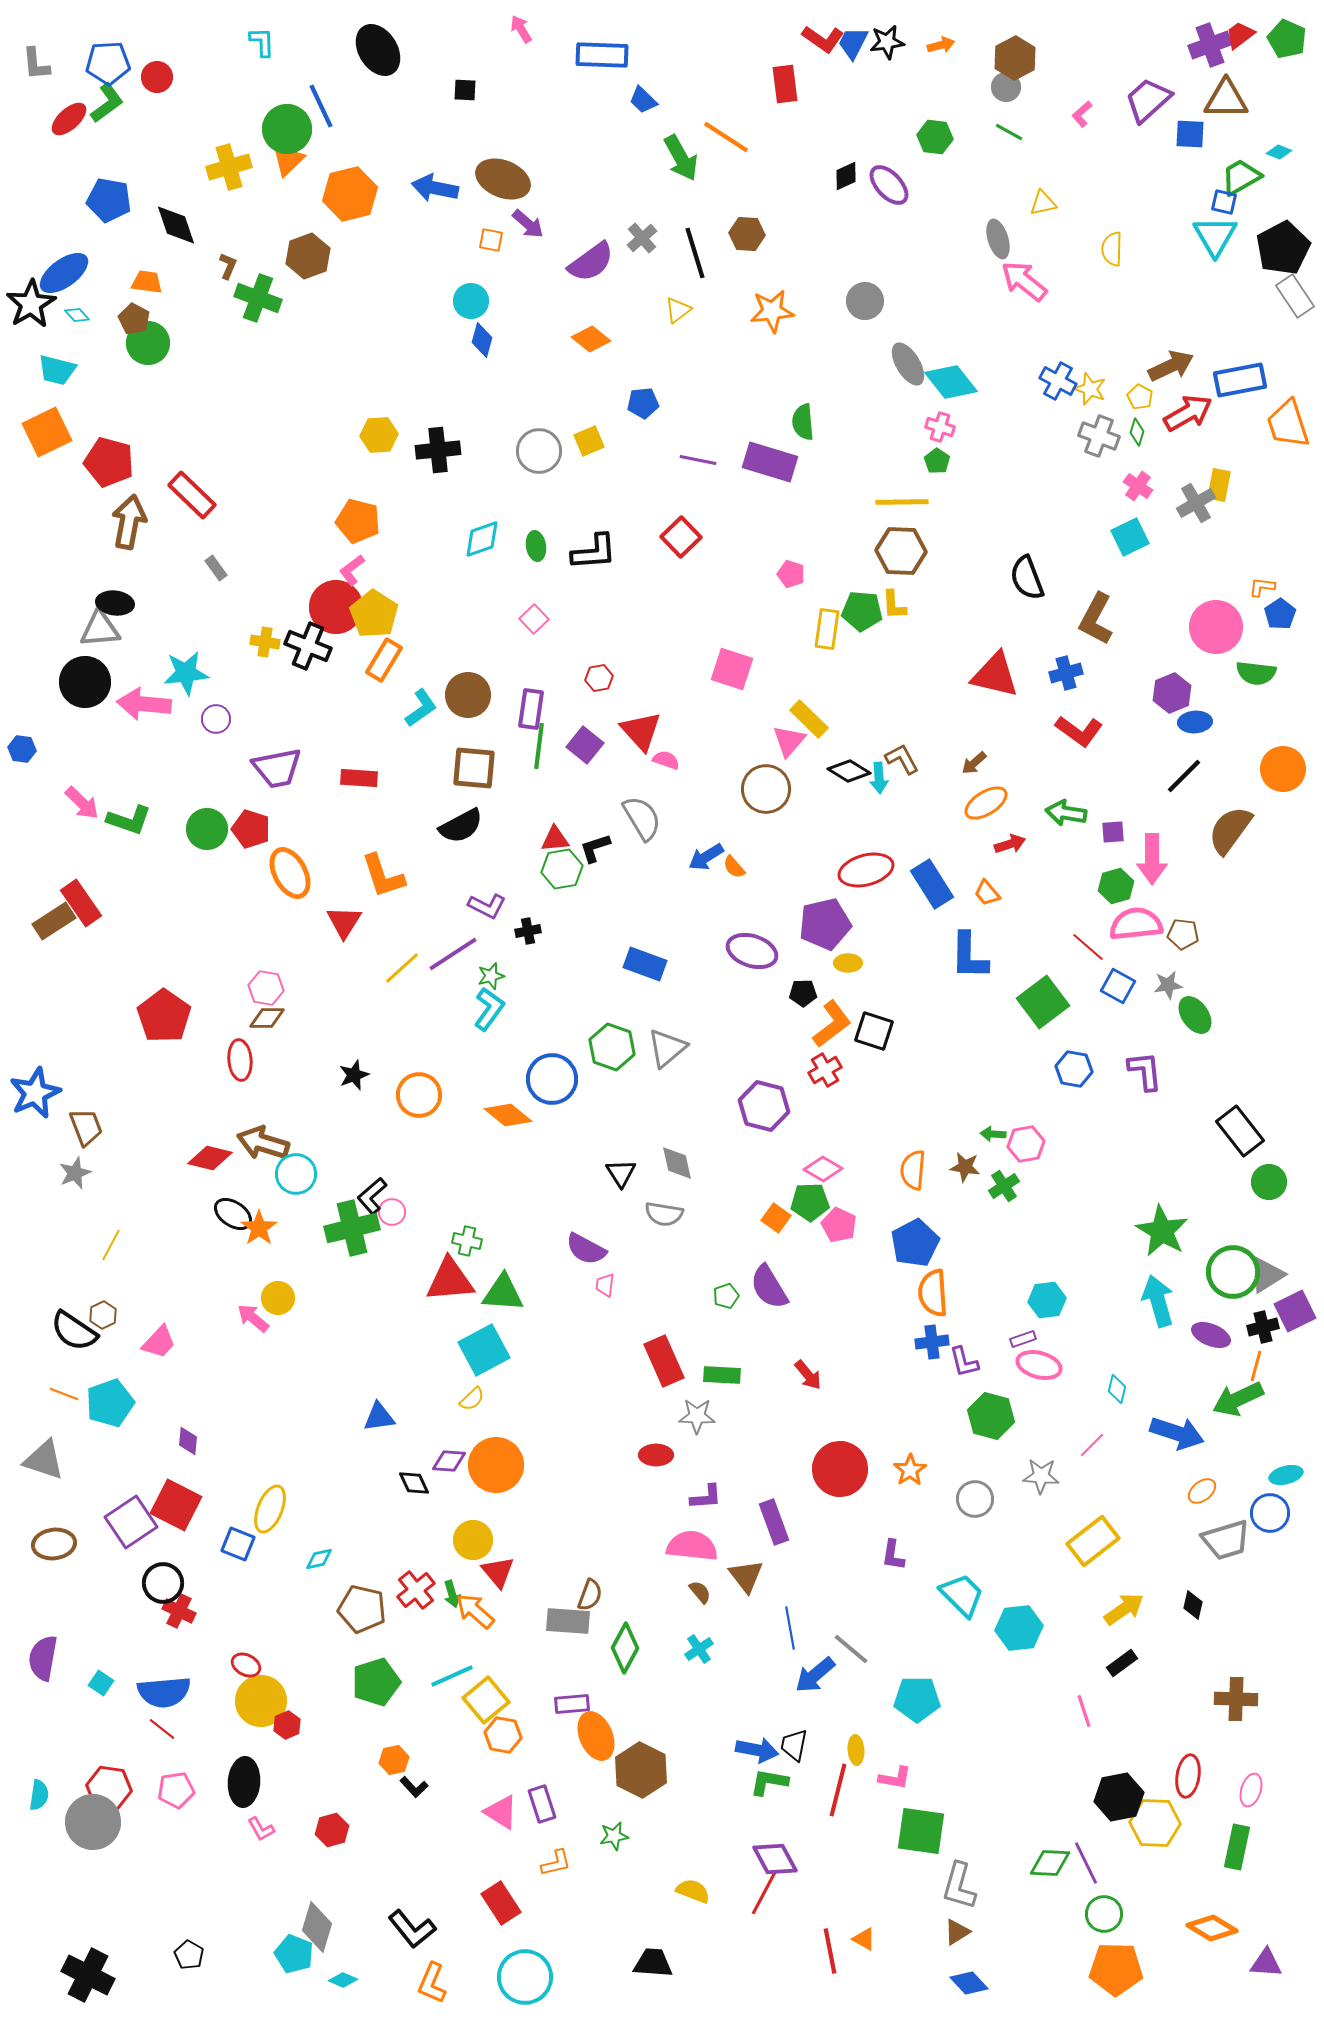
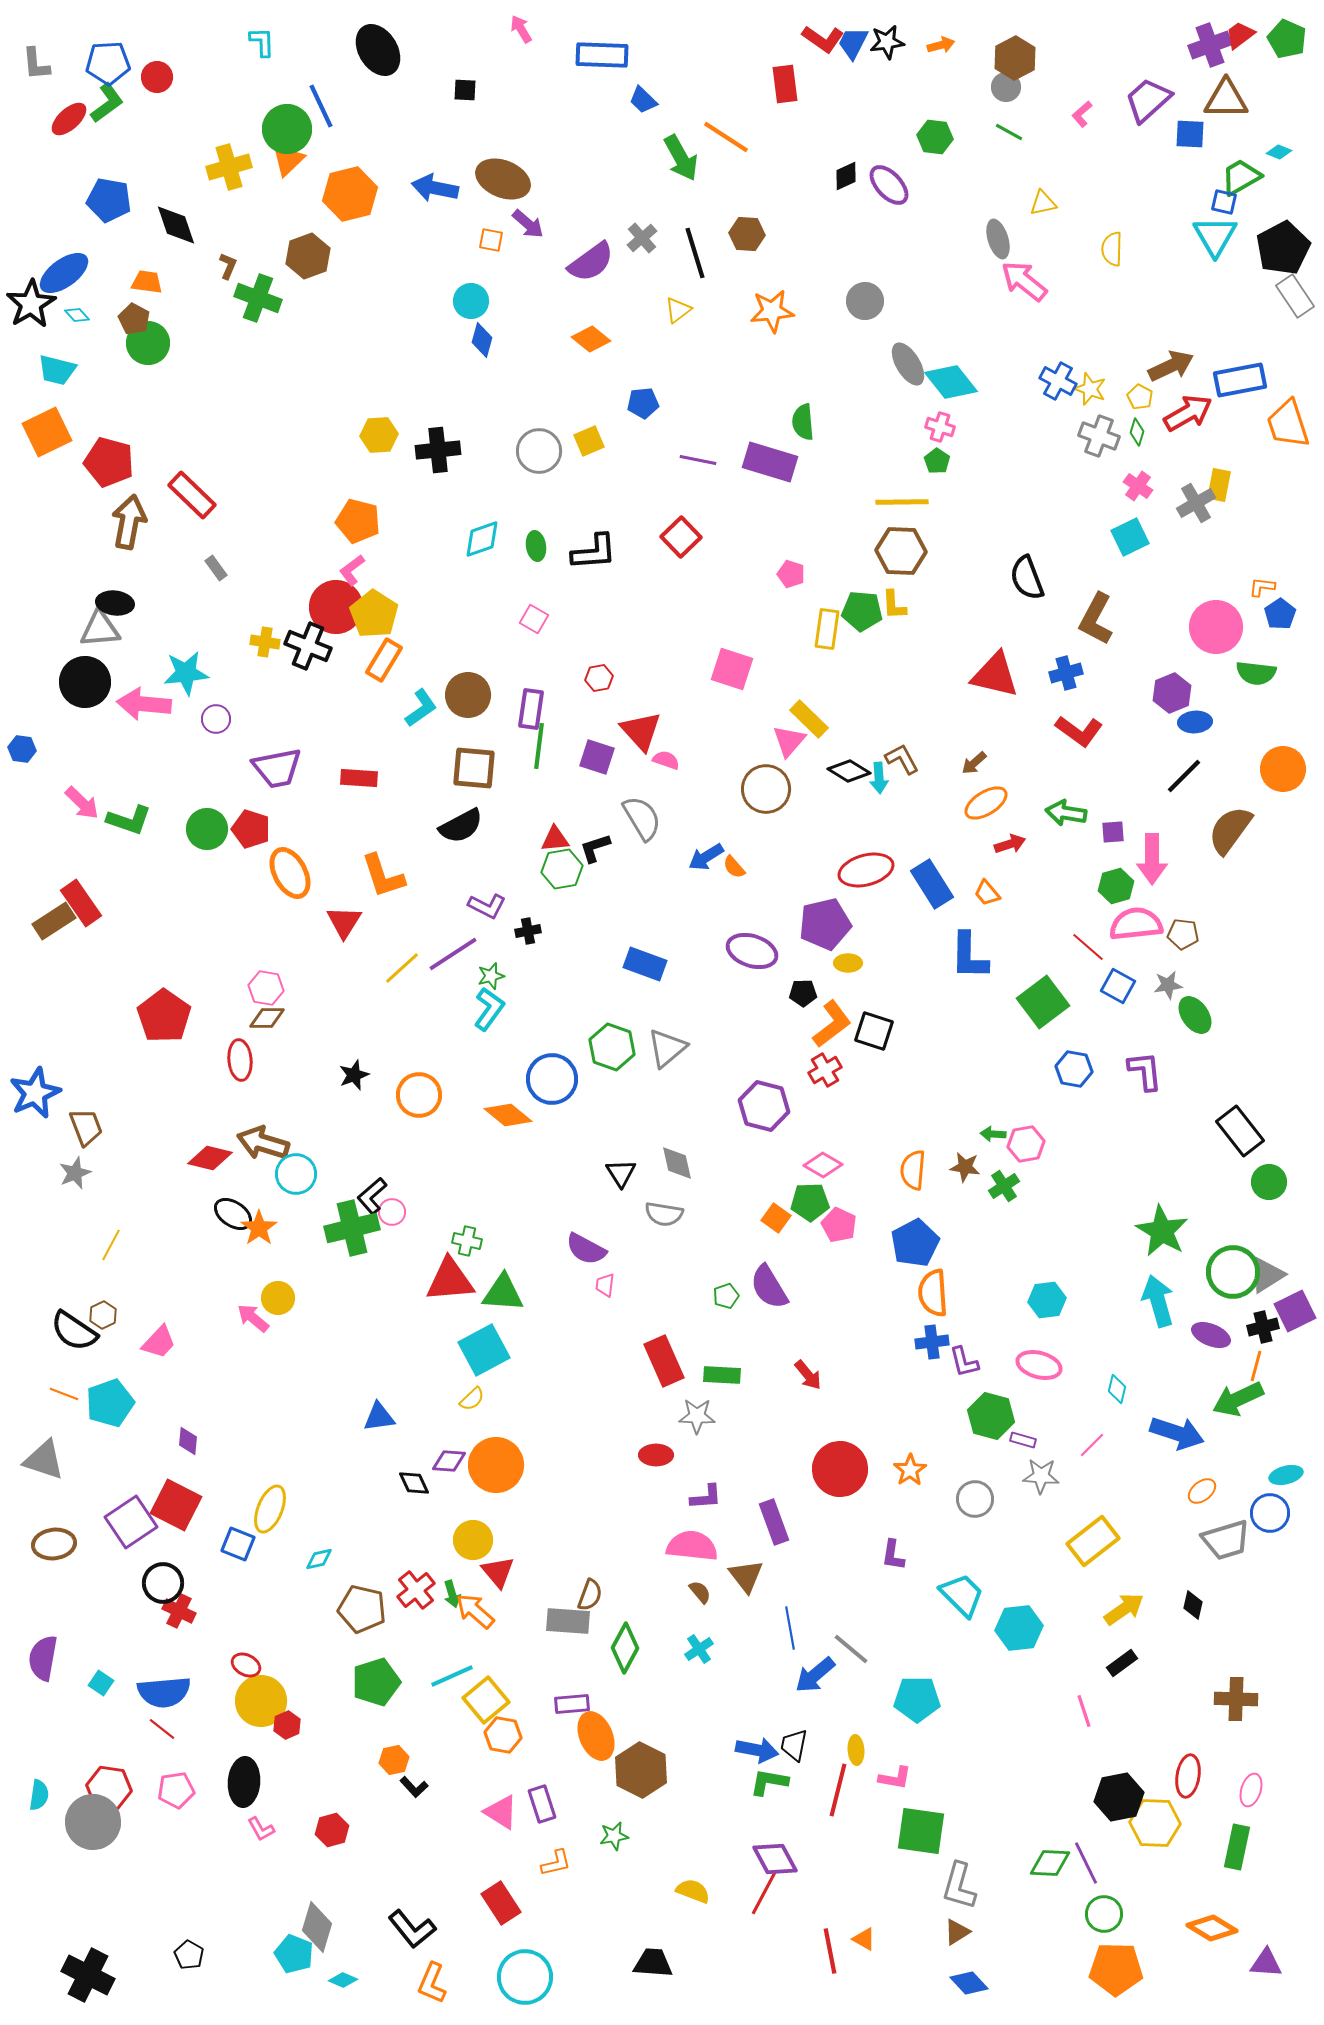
pink square at (534, 619): rotated 16 degrees counterclockwise
purple square at (585, 745): moved 12 px right, 12 px down; rotated 21 degrees counterclockwise
pink diamond at (823, 1169): moved 4 px up
purple rectangle at (1023, 1339): moved 101 px down; rotated 35 degrees clockwise
